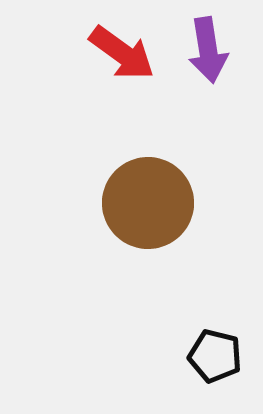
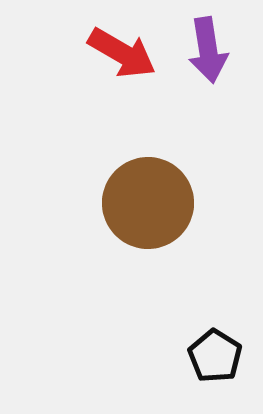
red arrow: rotated 6 degrees counterclockwise
black pentagon: rotated 18 degrees clockwise
